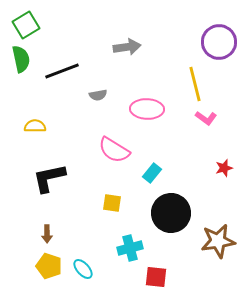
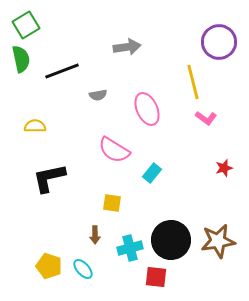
yellow line: moved 2 px left, 2 px up
pink ellipse: rotated 64 degrees clockwise
black circle: moved 27 px down
brown arrow: moved 48 px right, 1 px down
